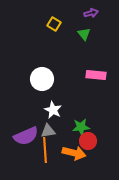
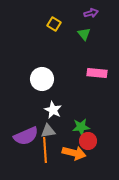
pink rectangle: moved 1 px right, 2 px up
